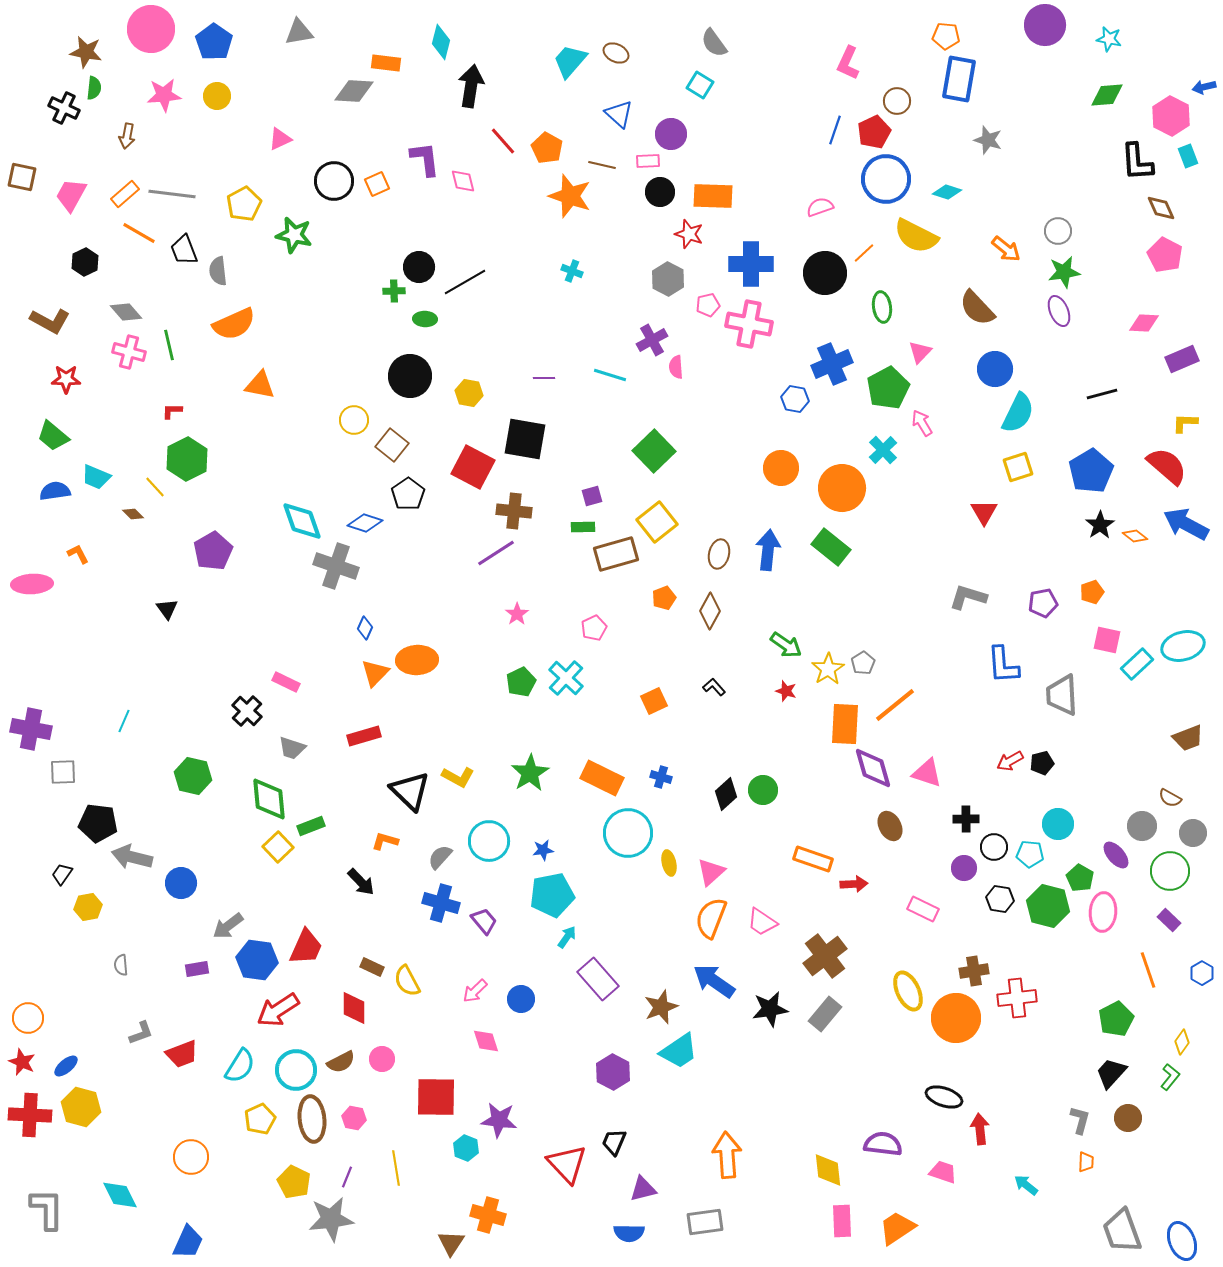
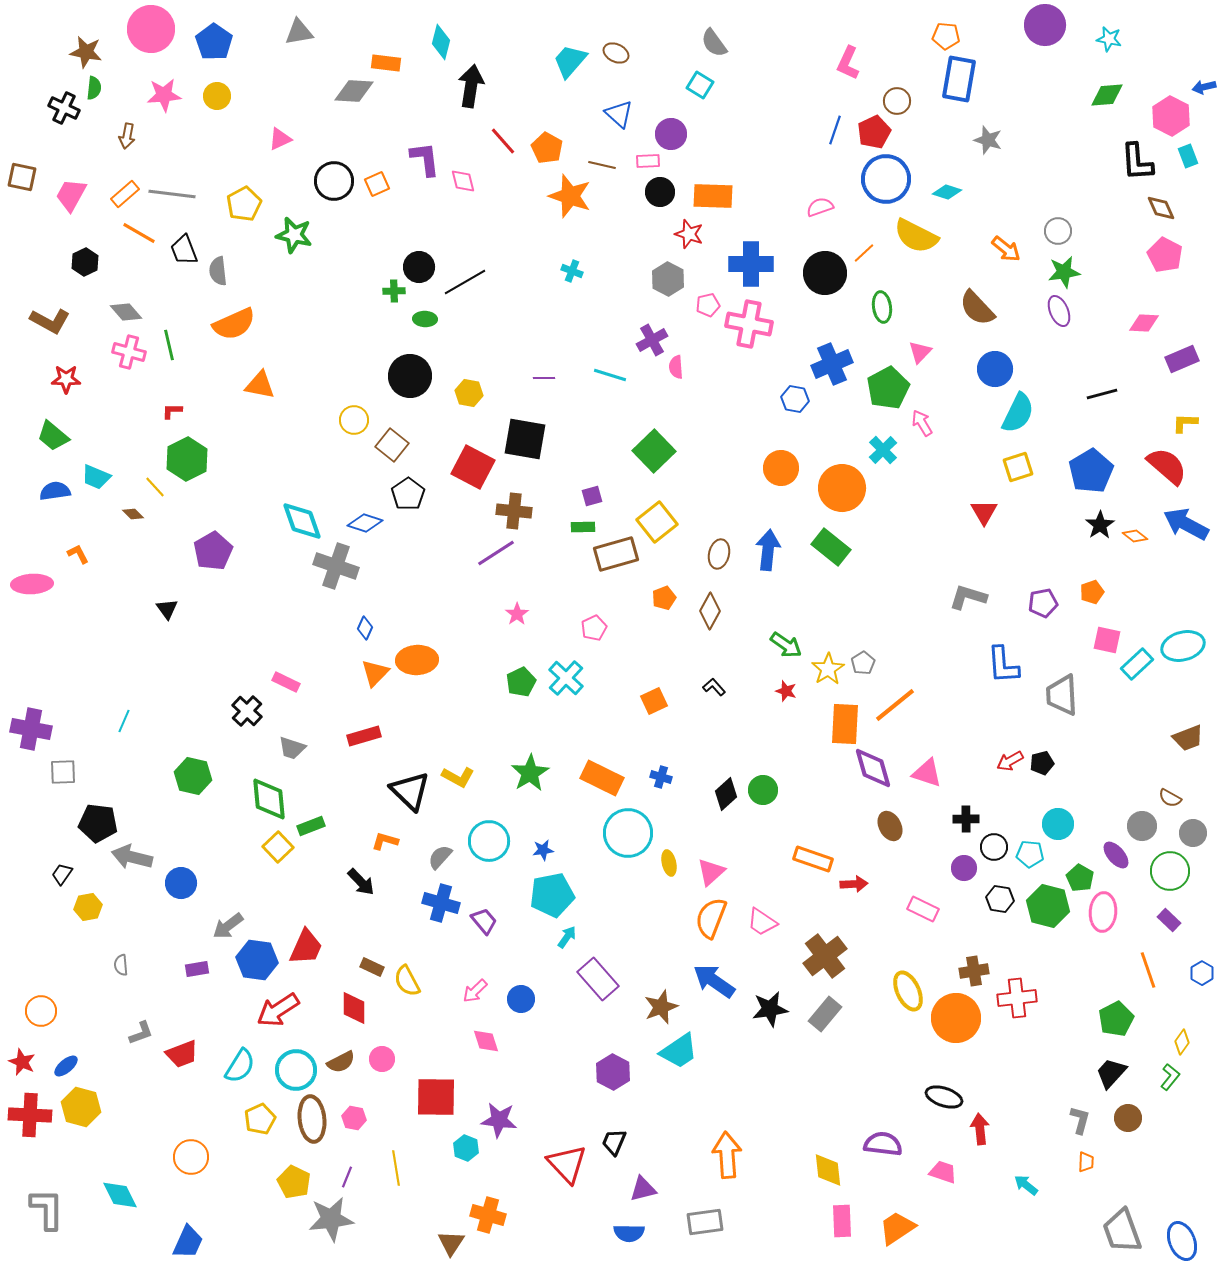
orange circle at (28, 1018): moved 13 px right, 7 px up
